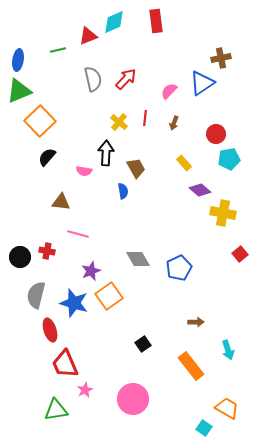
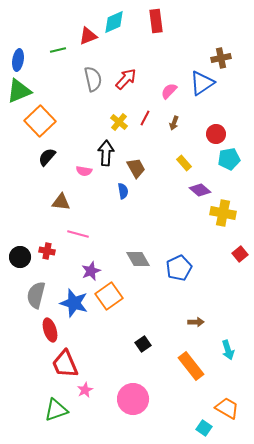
red line at (145, 118): rotated 21 degrees clockwise
green triangle at (56, 410): rotated 10 degrees counterclockwise
